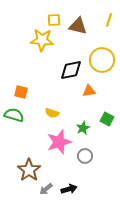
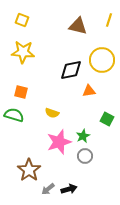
yellow square: moved 32 px left; rotated 24 degrees clockwise
yellow star: moved 19 px left, 12 px down
green star: moved 8 px down
gray arrow: moved 2 px right
